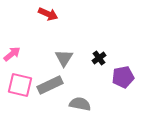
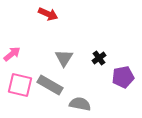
gray rectangle: rotated 55 degrees clockwise
